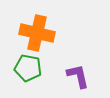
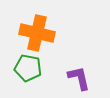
purple L-shape: moved 1 px right, 2 px down
